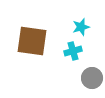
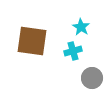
cyan star: rotated 24 degrees counterclockwise
